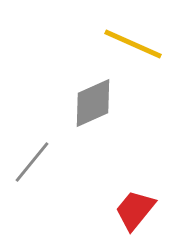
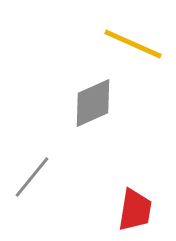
gray line: moved 15 px down
red trapezoid: rotated 150 degrees clockwise
